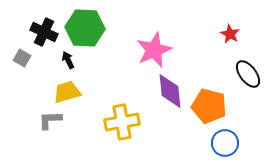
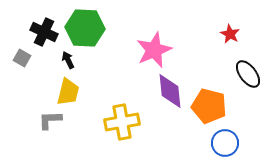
yellow trapezoid: moved 1 px right; rotated 120 degrees clockwise
